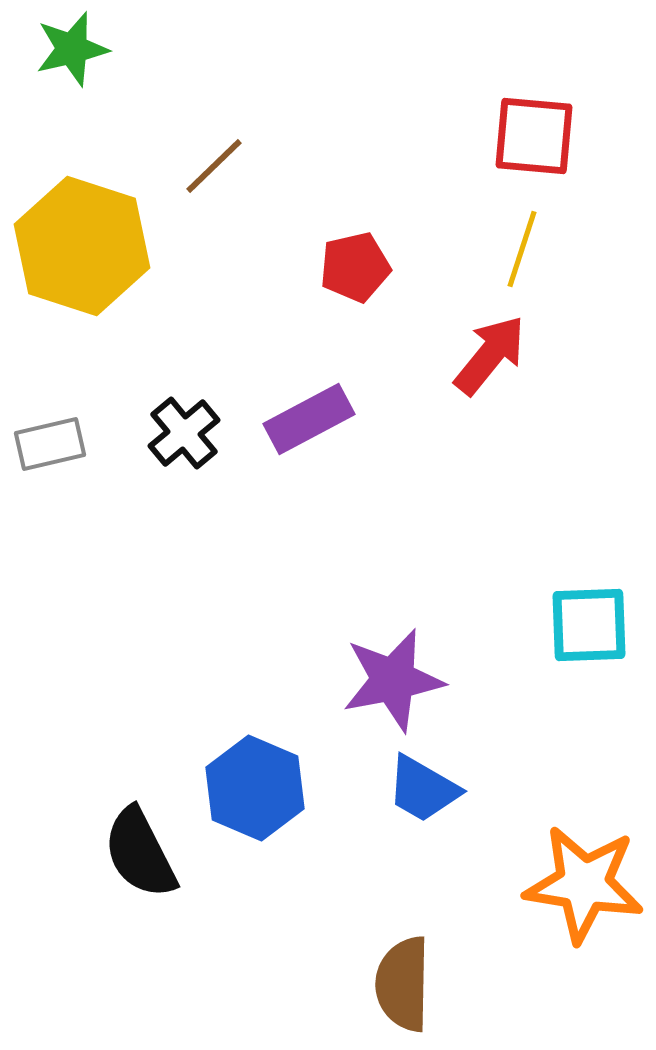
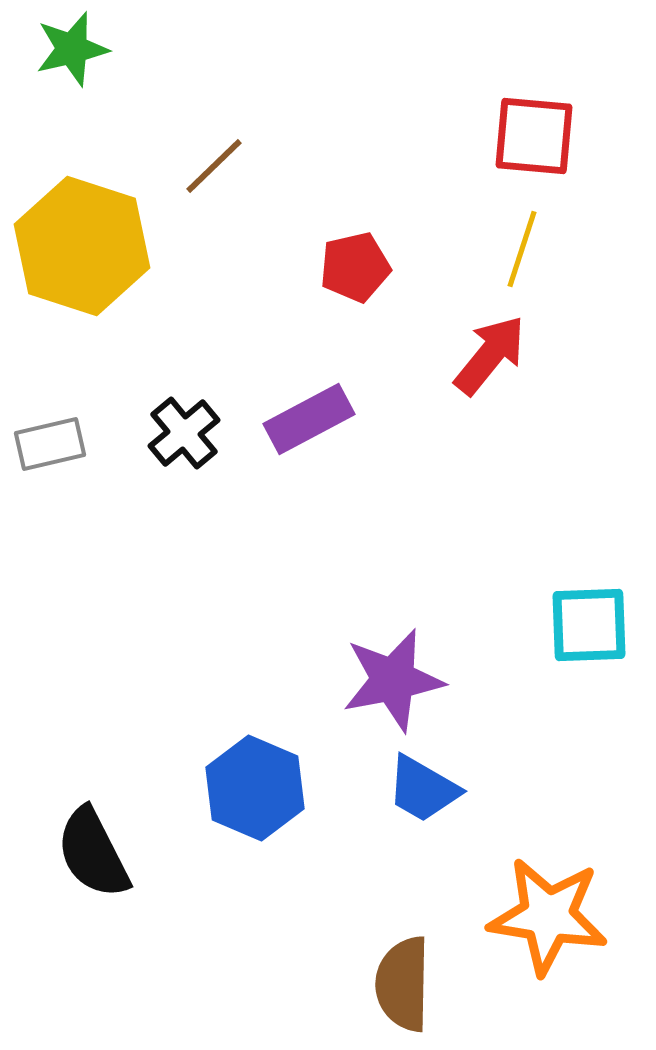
black semicircle: moved 47 px left
orange star: moved 36 px left, 32 px down
